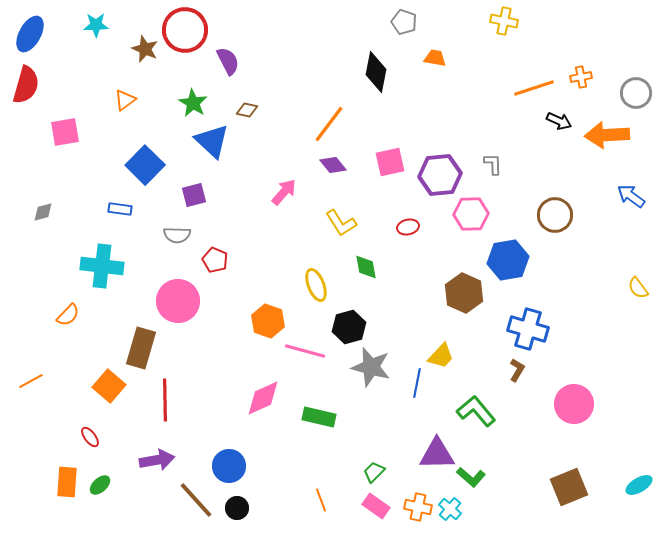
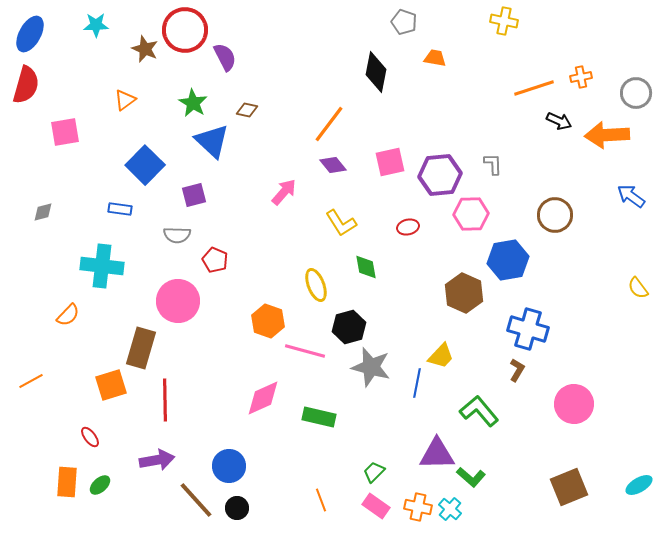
purple semicircle at (228, 61): moved 3 px left, 4 px up
orange square at (109, 386): moved 2 px right, 1 px up; rotated 32 degrees clockwise
green L-shape at (476, 411): moved 3 px right
